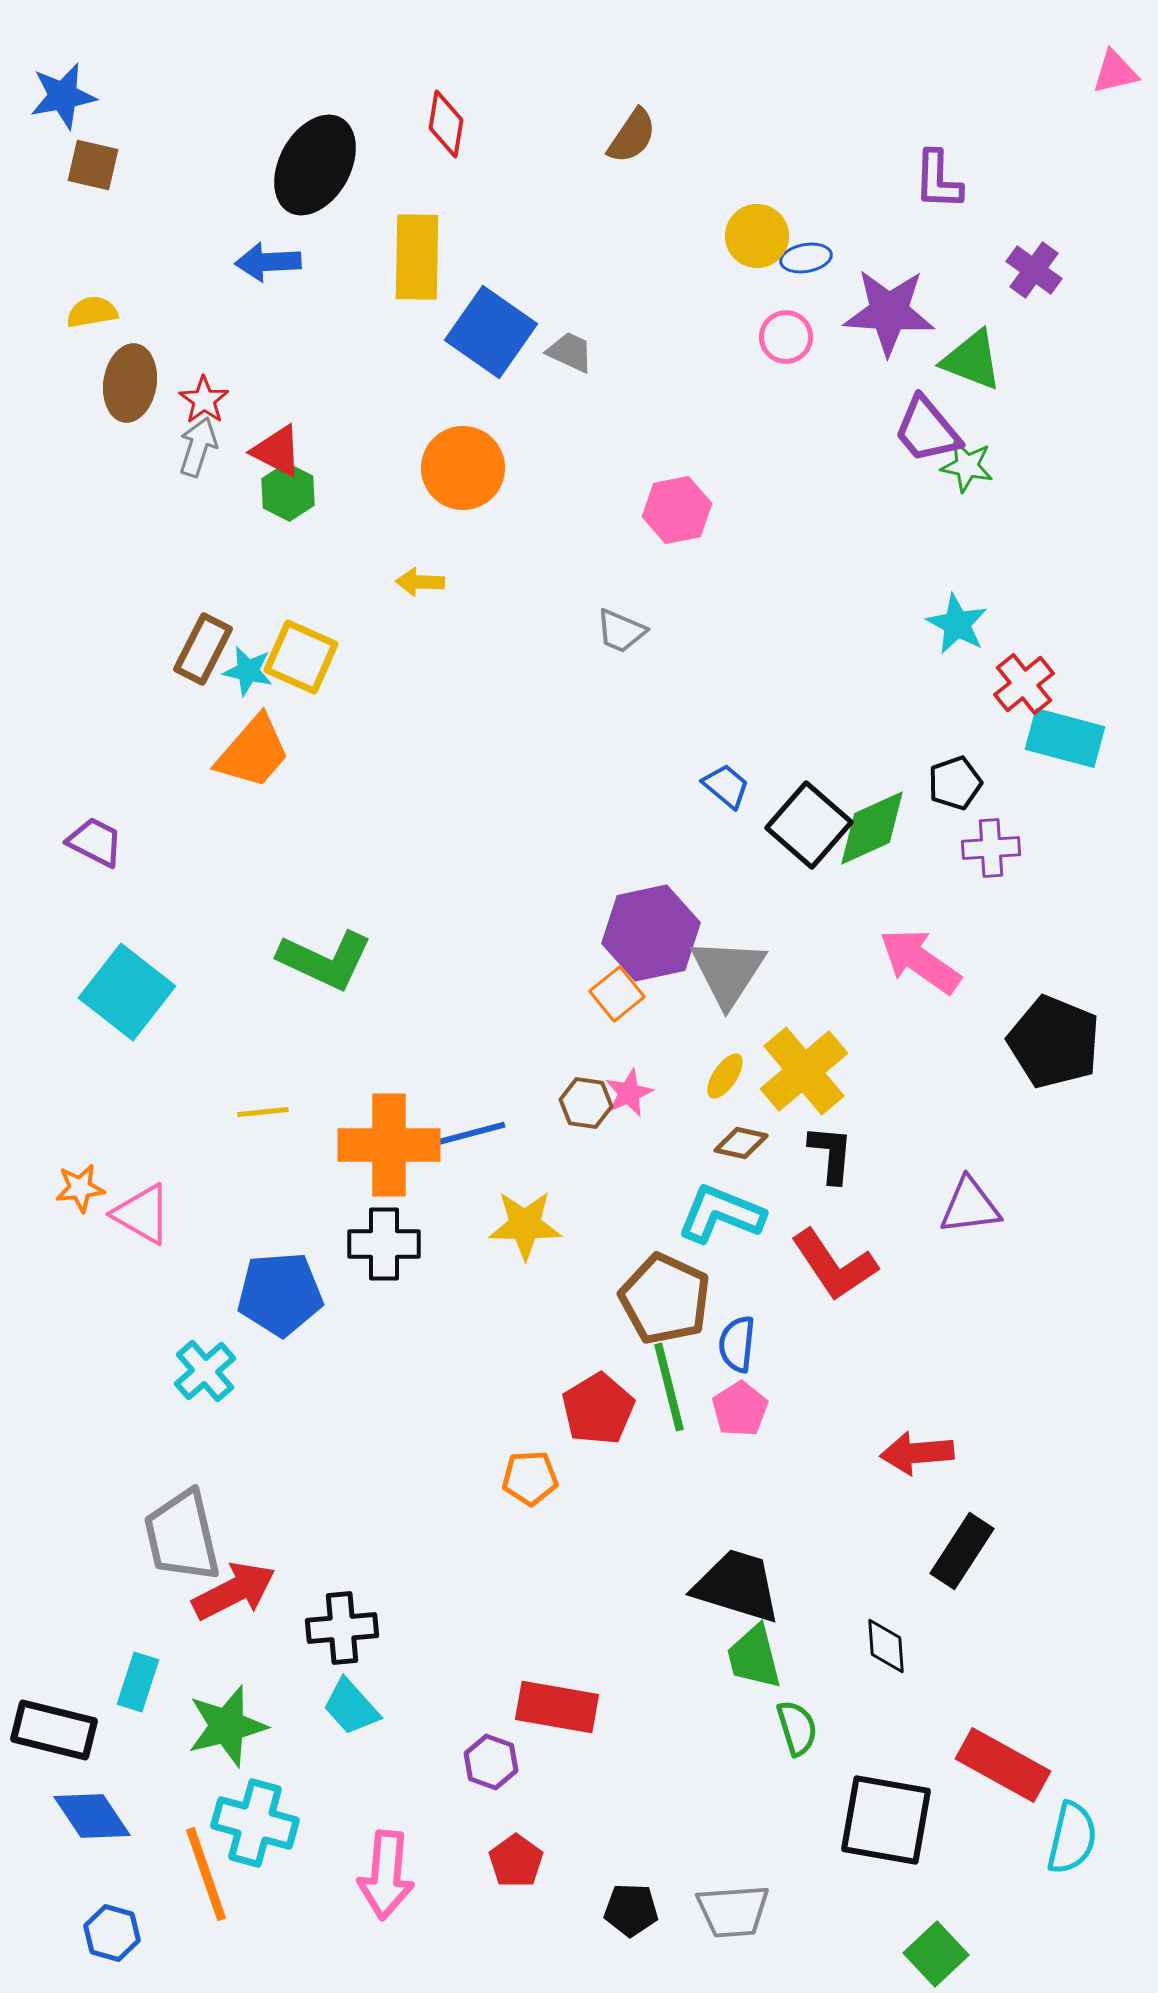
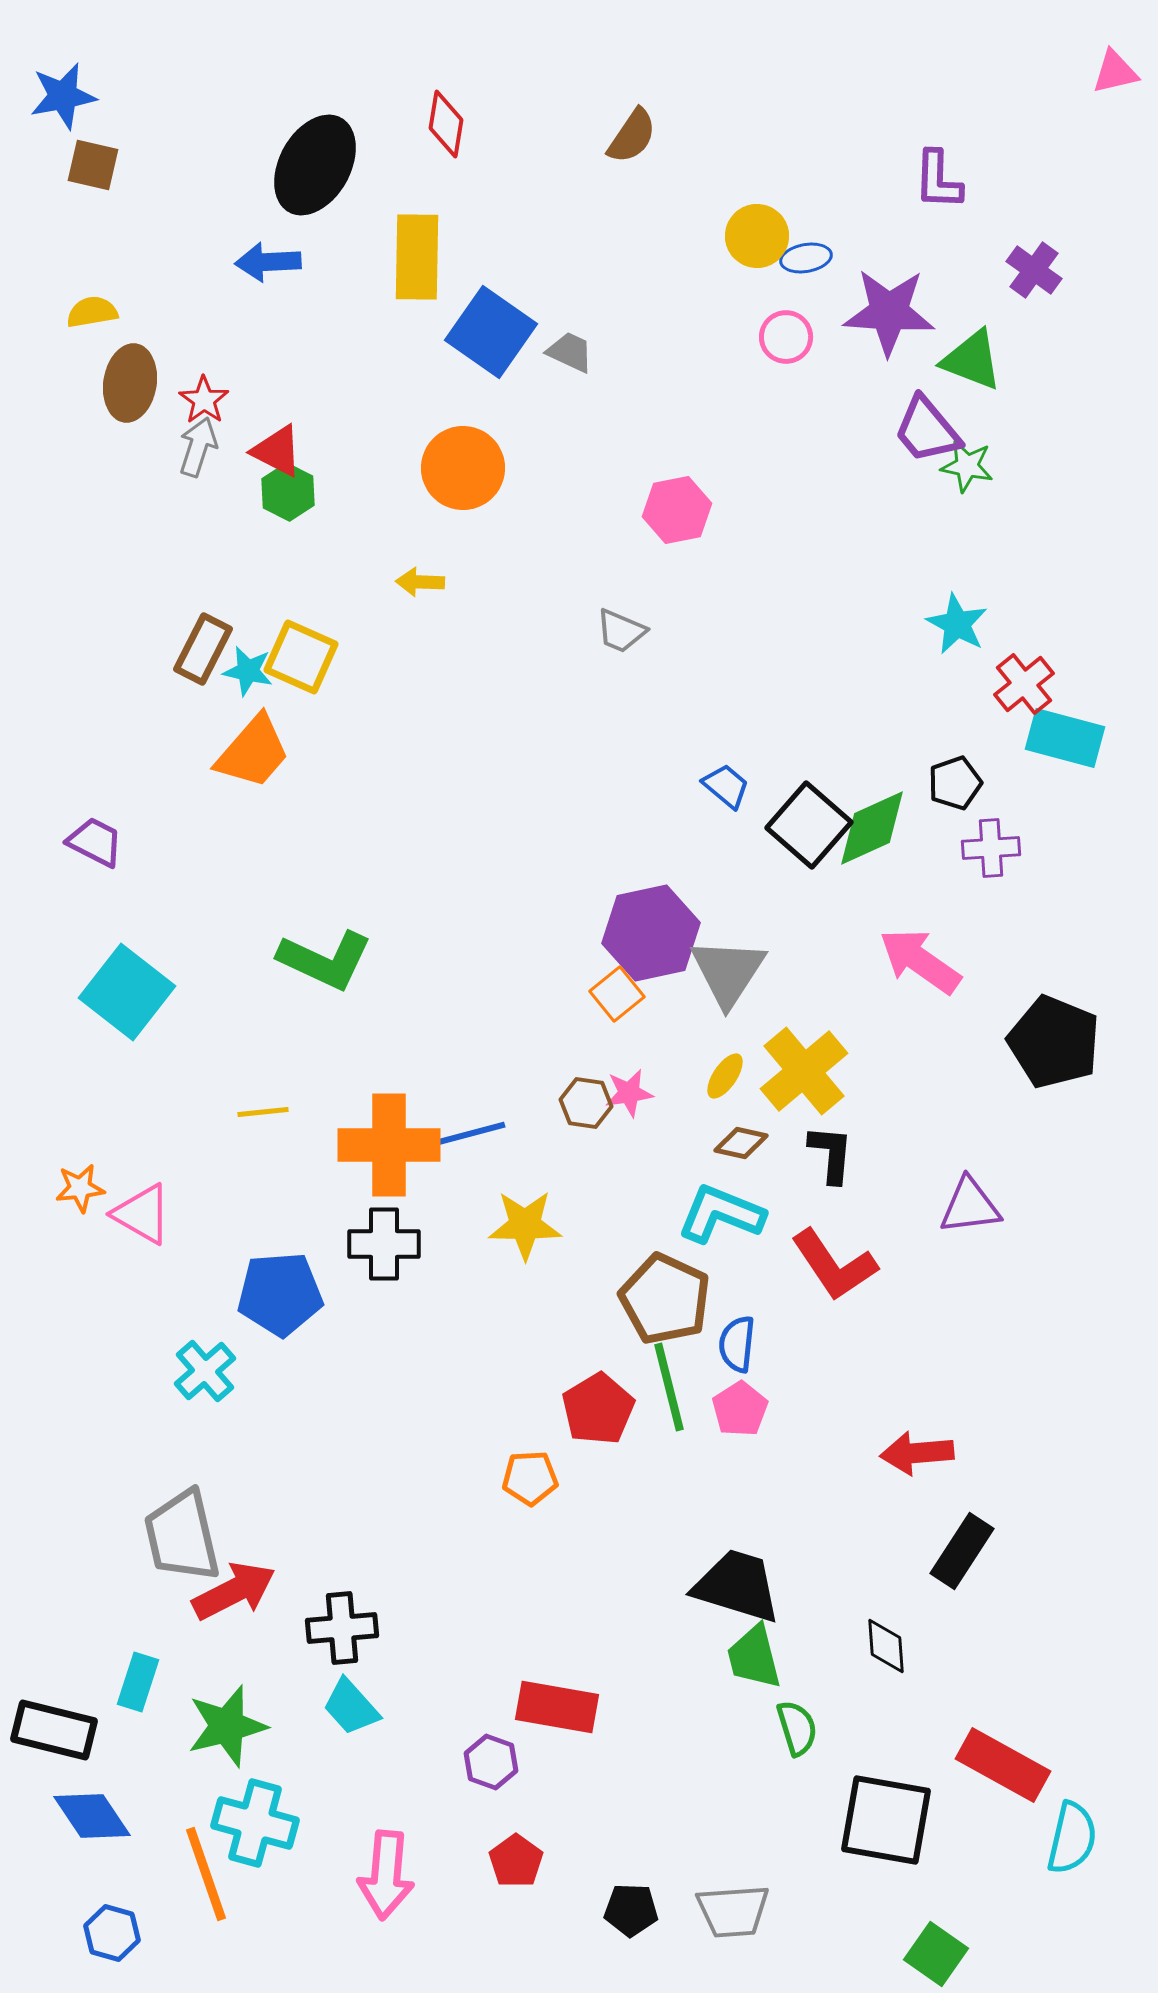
pink star at (629, 1093): rotated 15 degrees clockwise
green square at (936, 1954): rotated 12 degrees counterclockwise
